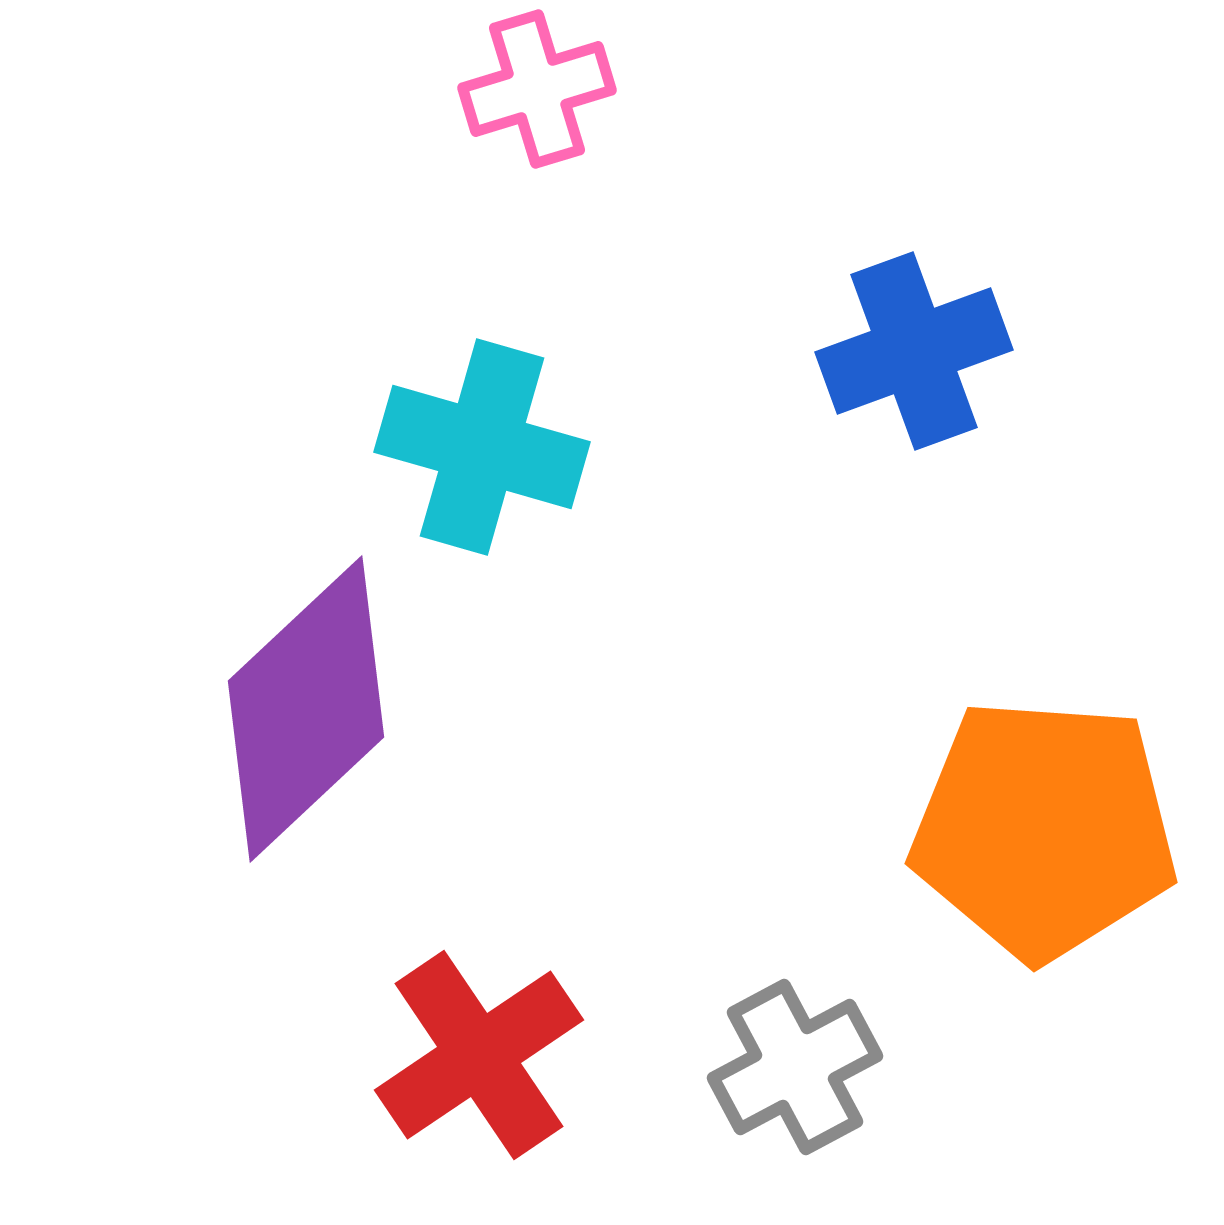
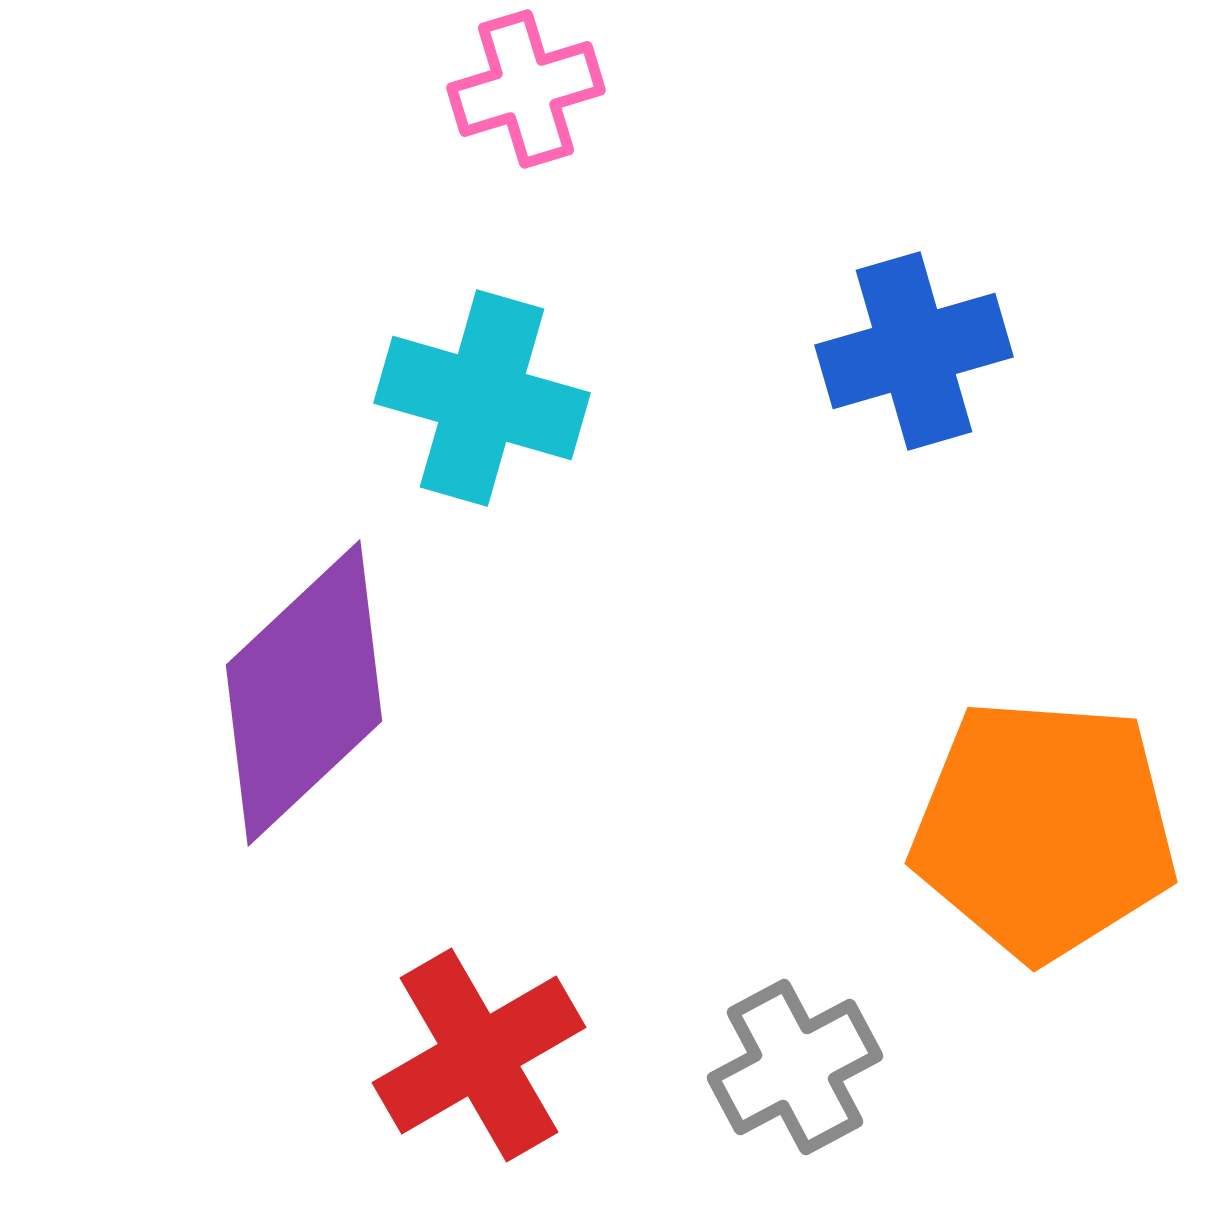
pink cross: moved 11 px left
blue cross: rotated 4 degrees clockwise
cyan cross: moved 49 px up
purple diamond: moved 2 px left, 16 px up
red cross: rotated 4 degrees clockwise
